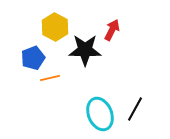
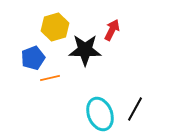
yellow hexagon: rotated 16 degrees clockwise
